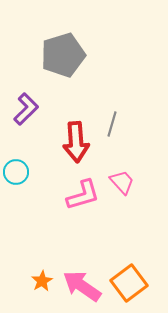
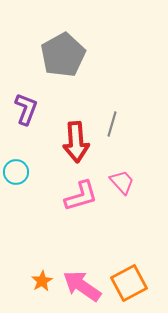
gray pentagon: rotated 12 degrees counterclockwise
purple L-shape: rotated 24 degrees counterclockwise
pink L-shape: moved 2 px left, 1 px down
orange square: rotated 9 degrees clockwise
